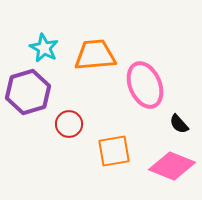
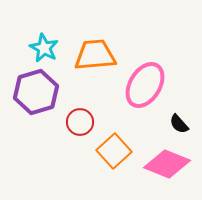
pink ellipse: rotated 54 degrees clockwise
purple hexagon: moved 8 px right
red circle: moved 11 px right, 2 px up
orange square: rotated 32 degrees counterclockwise
pink diamond: moved 5 px left, 2 px up
